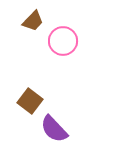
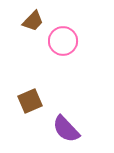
brown square: rotated 30 degrees clockwise
purple semicircle: moved 12 px right
